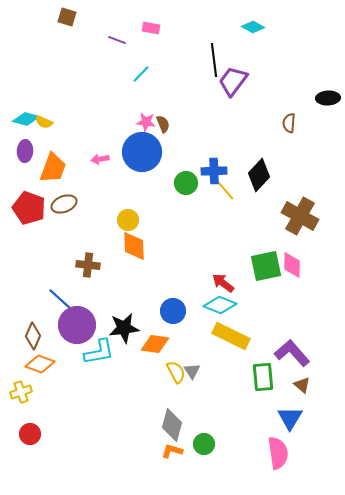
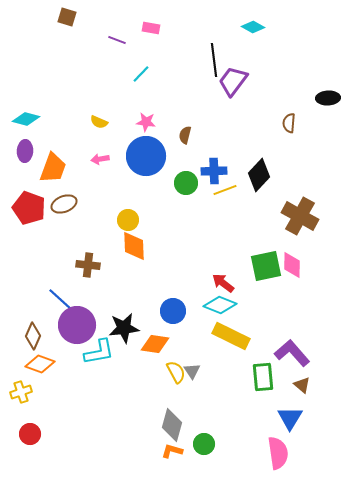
yellow semicircle at (44, 122): moved 55 px right
brown semicircle at (163, 124): moved 22 px right, 11 px down; rotated 144 degrees counterclockwise
blue circle at (142, 152): moved 4 px right, 4 px down
yellow line at (225, 190): rotated 70 degrees counterclockwise
